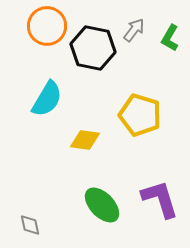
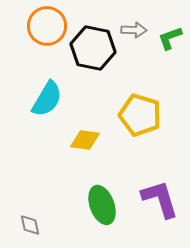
gray arrow: rotated 55 degrees clockwise
green L-shape: rotated 40 degrees clockwise
green ellipse: rotated 24 degrees clockwise
